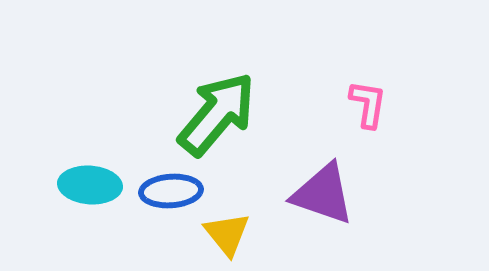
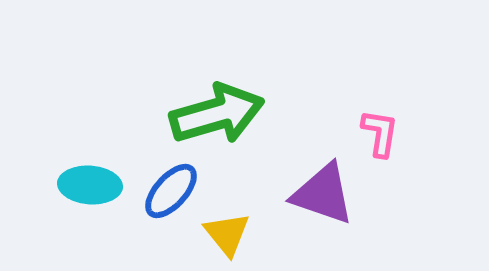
pink L-shape: moved 12 px right, 29 px down
green arrow: rotated 34 degrees clockwise
blue ellipse: rotated 44 degrees counterclockwise
